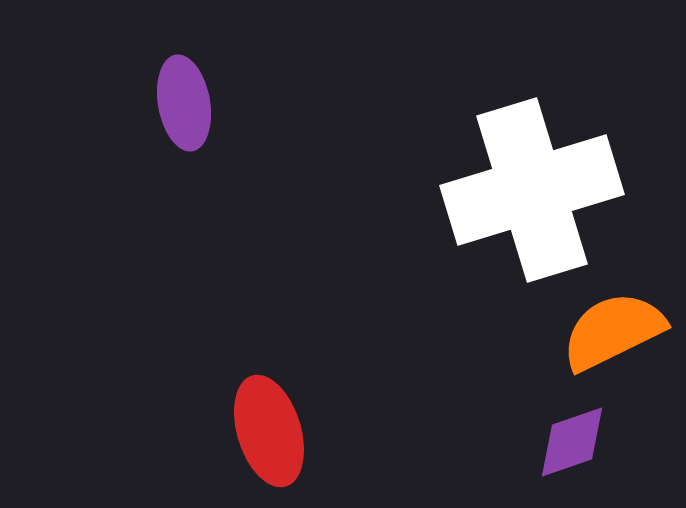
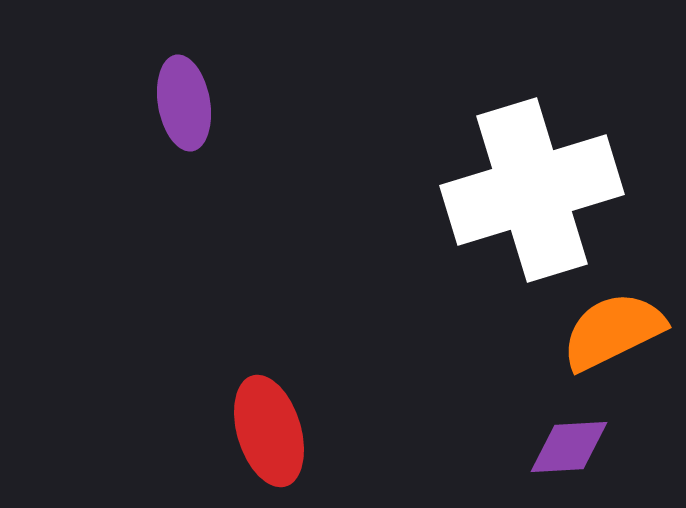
purple diamond: moved 3 px left, 5 px down; rotated 16 degrees clockwise
